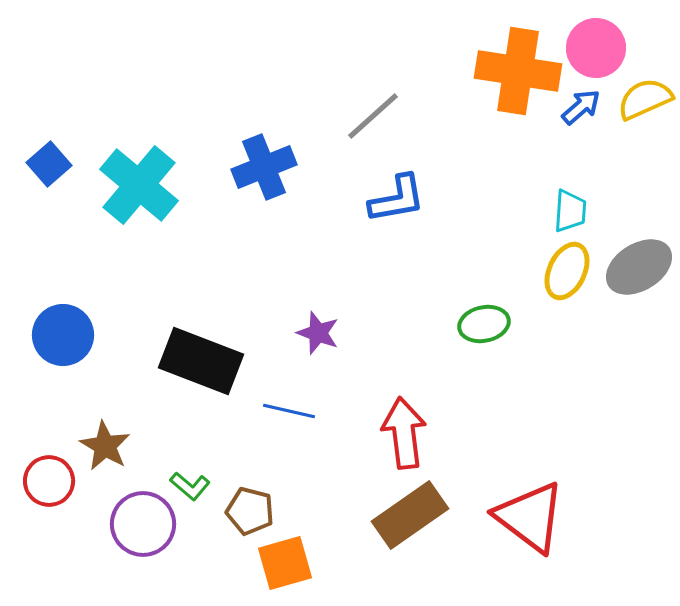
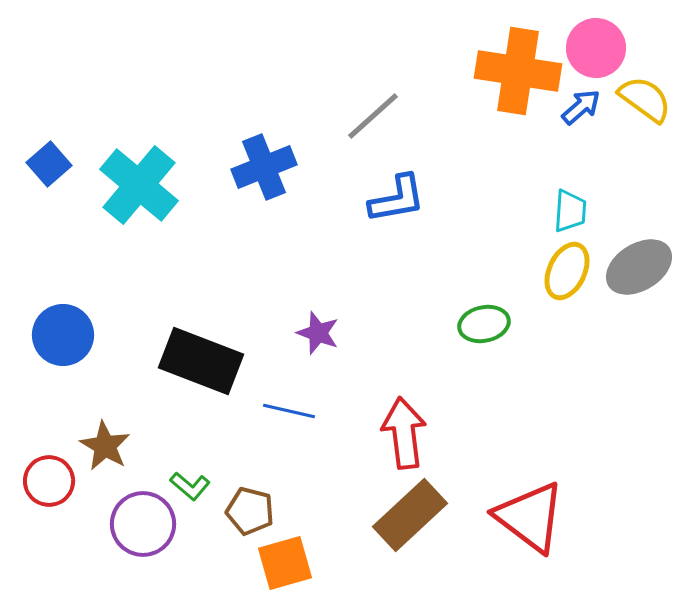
yellow semicircle: rotated 60 degrees clockwise
brown rectangle: rotated 8 degrees counterclockwise
